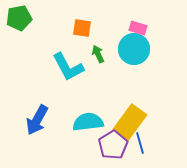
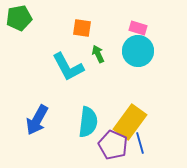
cyan circle: moved 4 px right, 2 px down
cyan semicircle: rotated 104 degrees clockwise
purple pentagon: rotated 16 degrees counterclockwise
